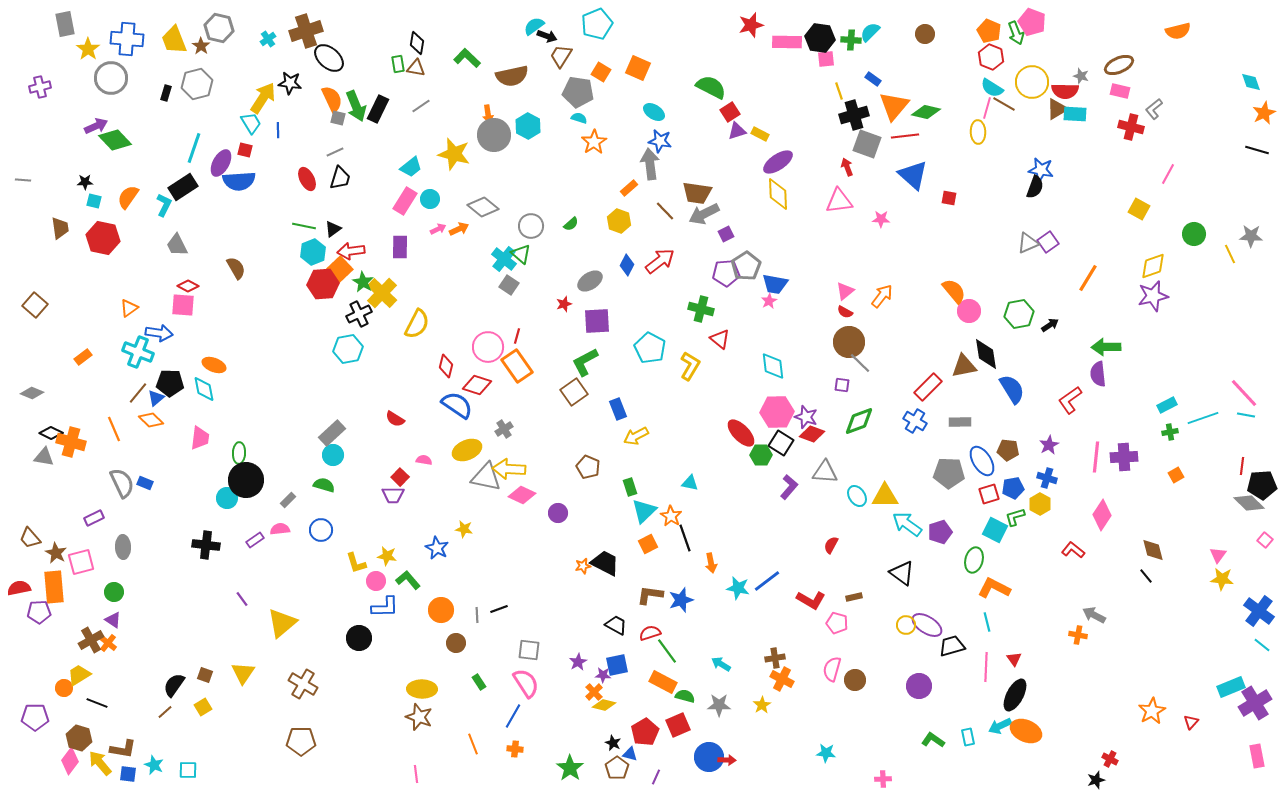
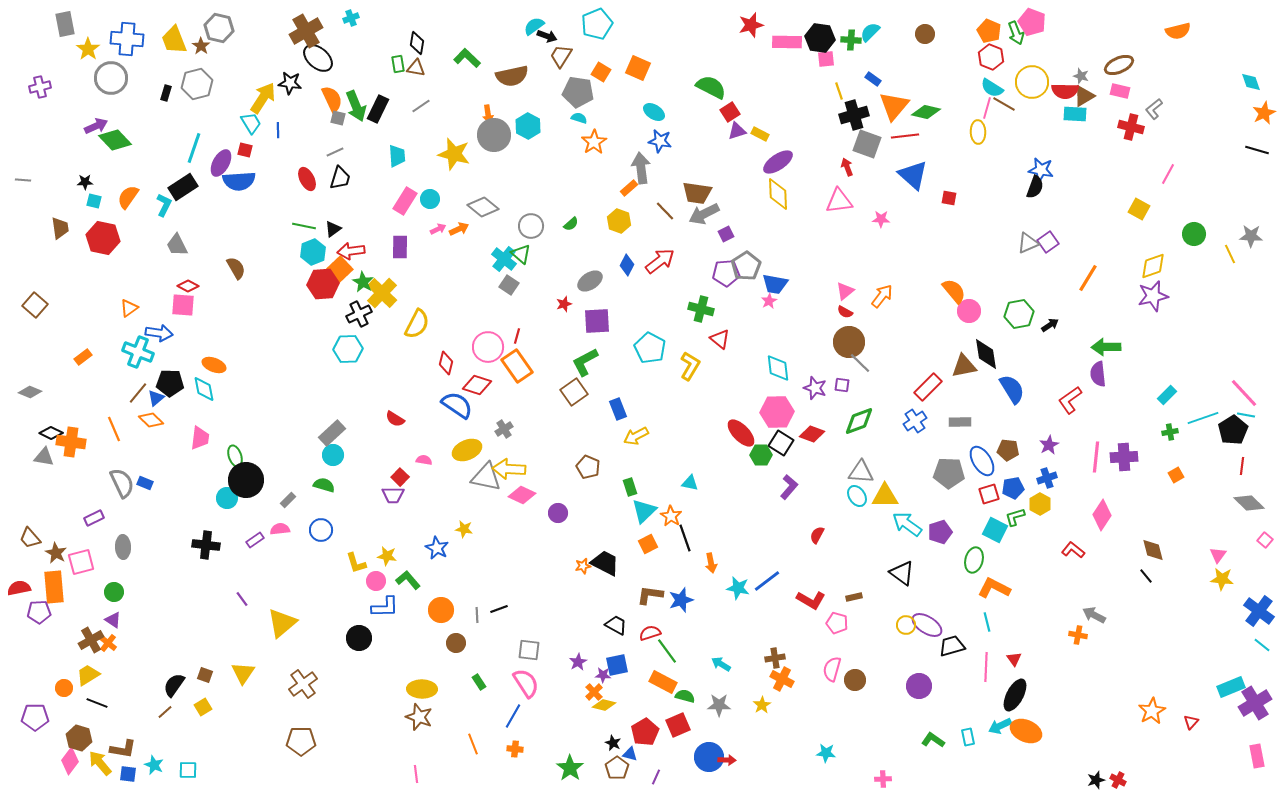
brown cross at (306, 31): rotated 12 degrees counterclockwise
cyan cross at (268, 39): moved 83 px right, 21 px up; rotated 14 degrees clockwise
black ellipse at (329, 58): moved 11 px left
brown triangle at (1057, 109): moved 27 px right, 13 px up
gray arrow at (650, 164): moved 9 px left, 4 px down
cyan trapezoid at (411, 167): moved 14 px left, 11 px up; rotated 55 degrees counterclockwise
cyan hexagon at (348, 349): rotated 8 degrees clockwise
red diamond at (446, 366): moved 3 px up
cyan diamond at (773, 366): moved 5 px right, 2 px down
gray diamond at (32, 393): moved 2 px left, 1 px up
cyan rectangle at (1167, 405): moved 10 px up; rotated 18 degrees counterclockwise
purple star at (806, 417): moved 9 px right, 29 px up
blue cross at (915, 421): rotated 25 degrees clockwise
orange cross at (71, 442): rotated 8 degrees counterclockwise
green ellipse at (239, 453): moved 4 px left, 3 px down; rotated 20 degrees counterclockwise
gray triangle at (825, 472): moved 36 px right
blue cross at (1047, 478): rotated 36 degrees counterclockwise
black pentagon at (1262, 485): moved 29 px left, 55 px up; rotated 28 degrees counterclockwise
red semicircle at (831, 545): moved 14 px left, 10 px up
yellow trapezoid at (79, 675): moved 9 px right
brown cross at (303, 684): rotated 24 degrees clockwise
red cross at (1110, 759): moved 8 px right, 21 px down
